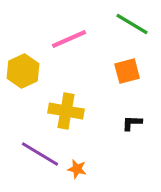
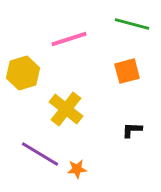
green line: rotated 16 degrees counterclockwise
pink line: rotated 6 degrees clockwise
yellow hexagon: moved 2 px down; rotated 8 degrees clockwise
yellow cross: moved 2 px up; rotated 28 degrees clockwise
black L-shape: moved 7 px down
orange star: rotated 18 degrees counterclockwise
